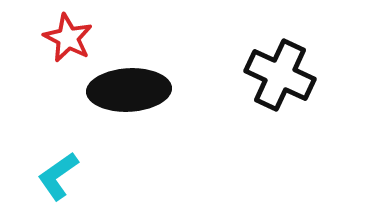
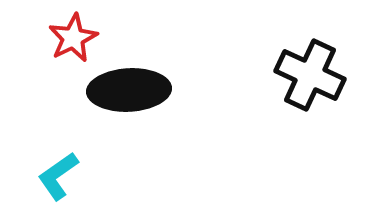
red star: moved 5 px right; rotated 18 degrees clockwise
black cross: moved 30 px right
